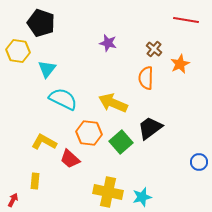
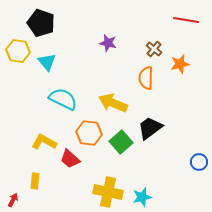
orange star: rotated 12 degrees clockwise
cyan triangle: moved 7 px up; rotated 18 degrees counterclockwise
